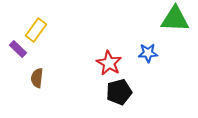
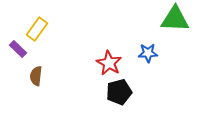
yellow rectangle: moved 1 px right, 1 px up
brown semicircle: moved 1 px left, 2 px up
